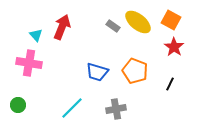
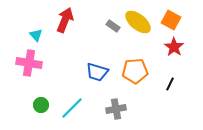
red arrow: moved 3 px right, 7 px up
orange pentagon: rotated 25 degrees counterclockwise
green circle: moved 23 px right
